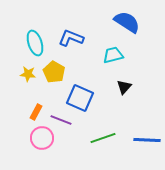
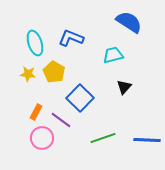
blue semicircle: moved 2 px right
blue square: rotated 20 degrees clockwise
purple line: rotated 15 degrees clockwise
